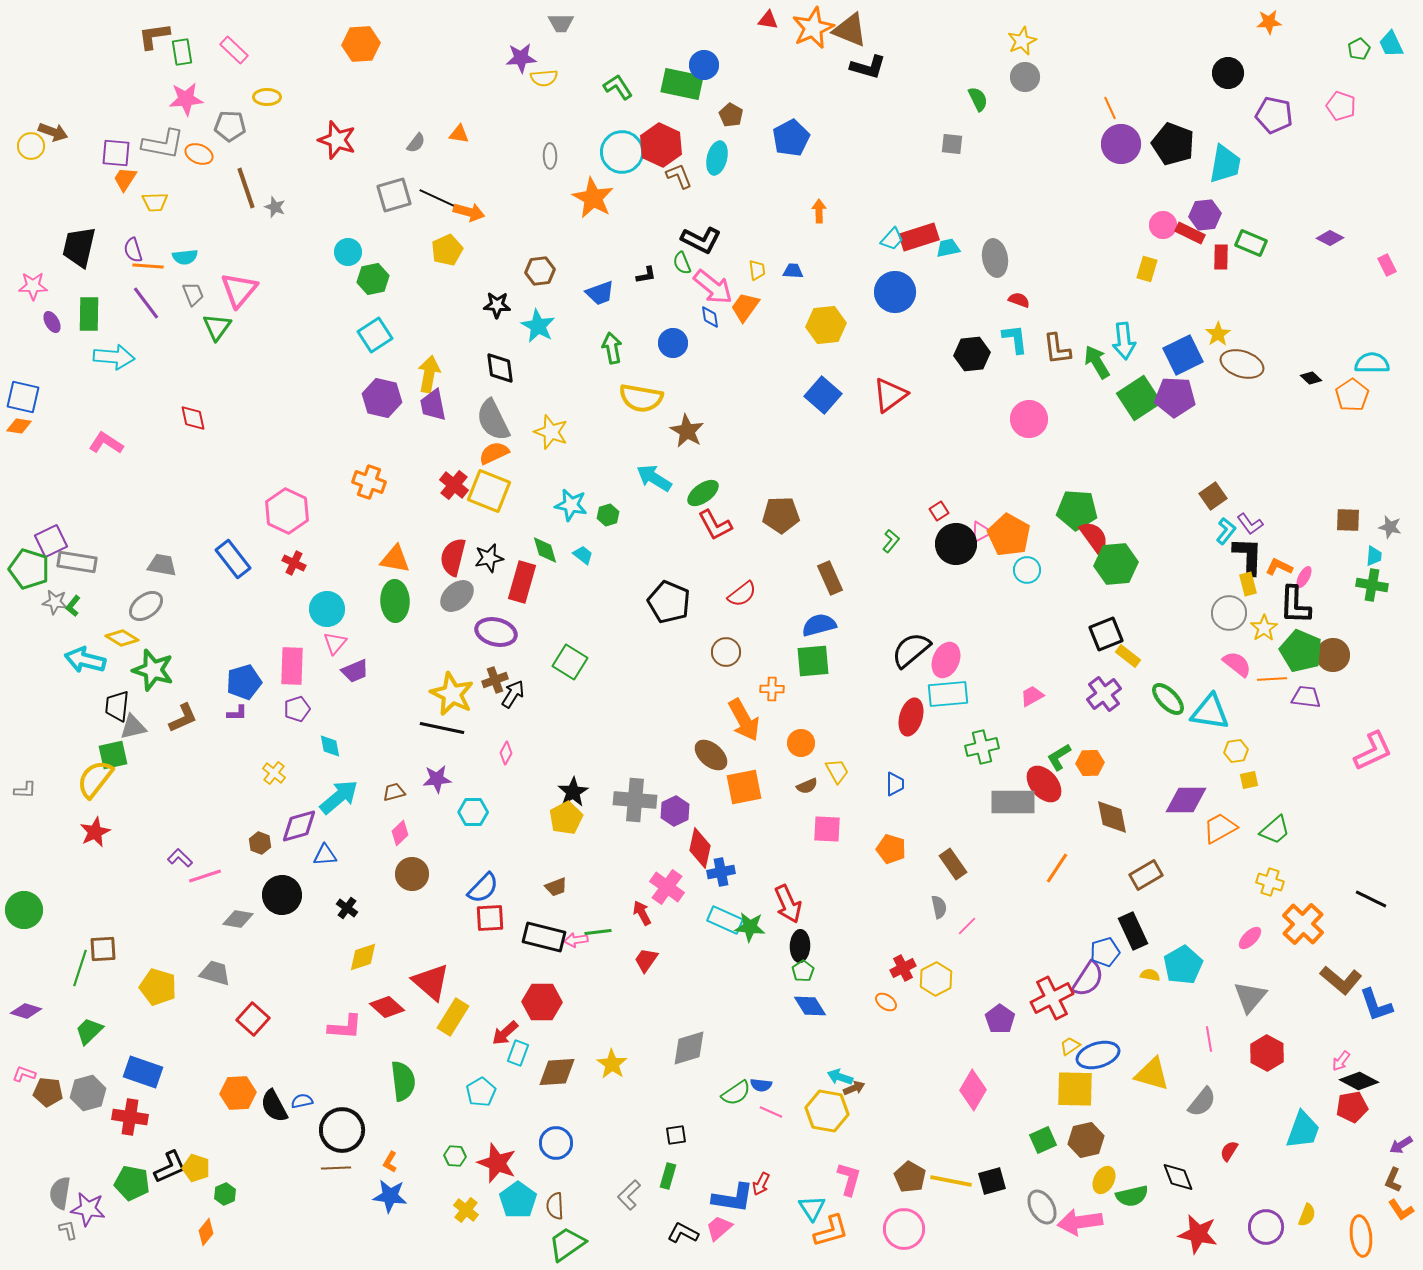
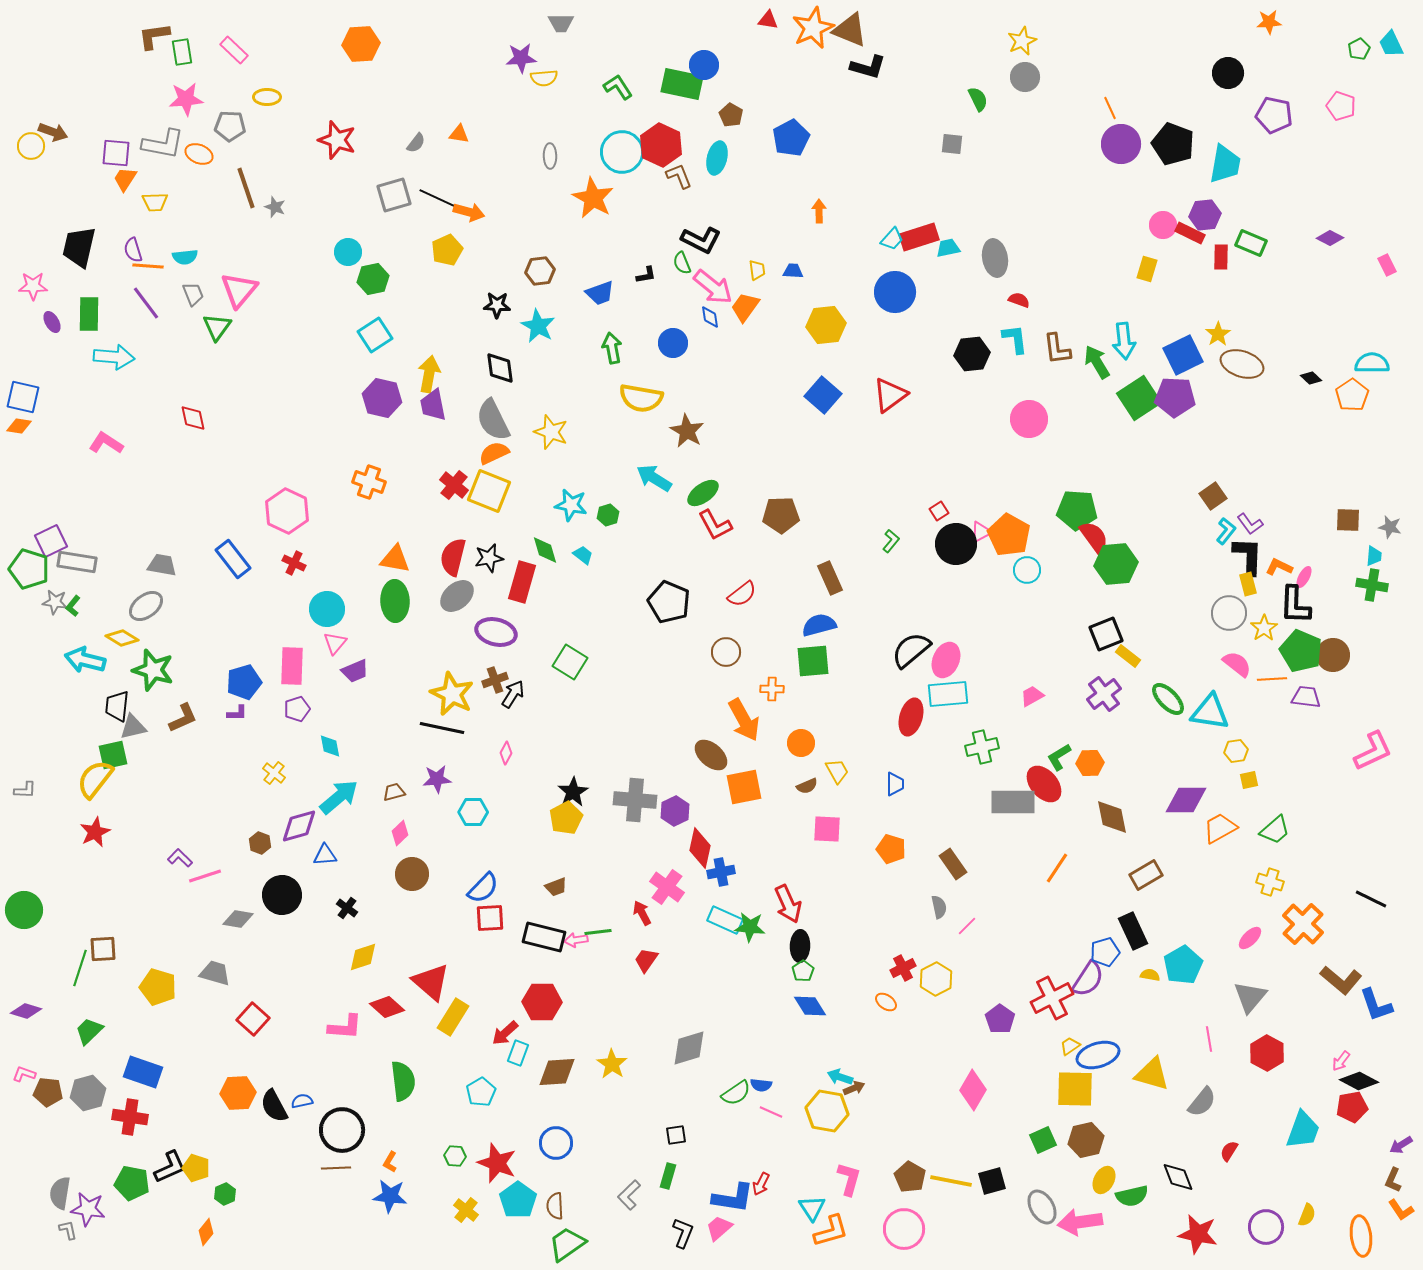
black L-shape at (683, 1233): rotated 84 degrees clockwise
